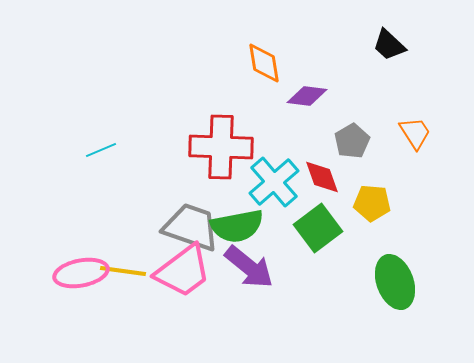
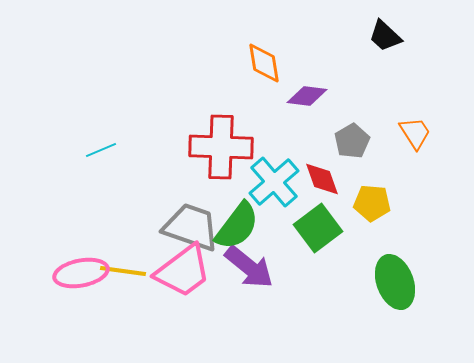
black trapezoid: moved 4 px left, 9 px up
red diamond: moved 2 px down
green semicircle: rotated 42 degrees counterclockwise
